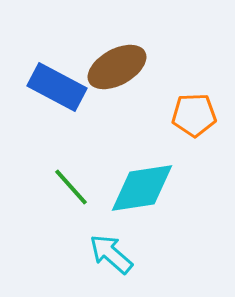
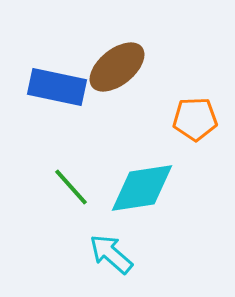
brown ellipse: rotated 10 degrees counterclockwise
blue rectangle: rotated 16 degrees counterclockwise
orange pentagon: moved 1 px right, 4 px down
